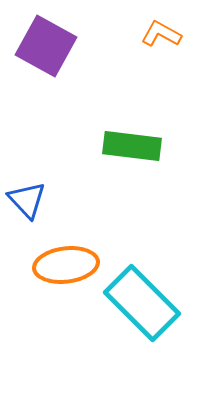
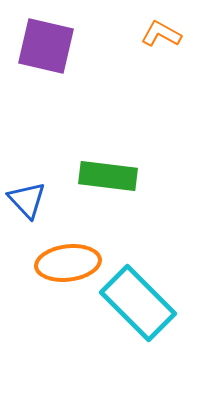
purple square: rotated 16 degrees counterclockwise
green rectangle: moved 24 px left, 30 px down
orange ellipse: moved 2 px right, 2 px up
cyan rectangle: moved 4 px left
